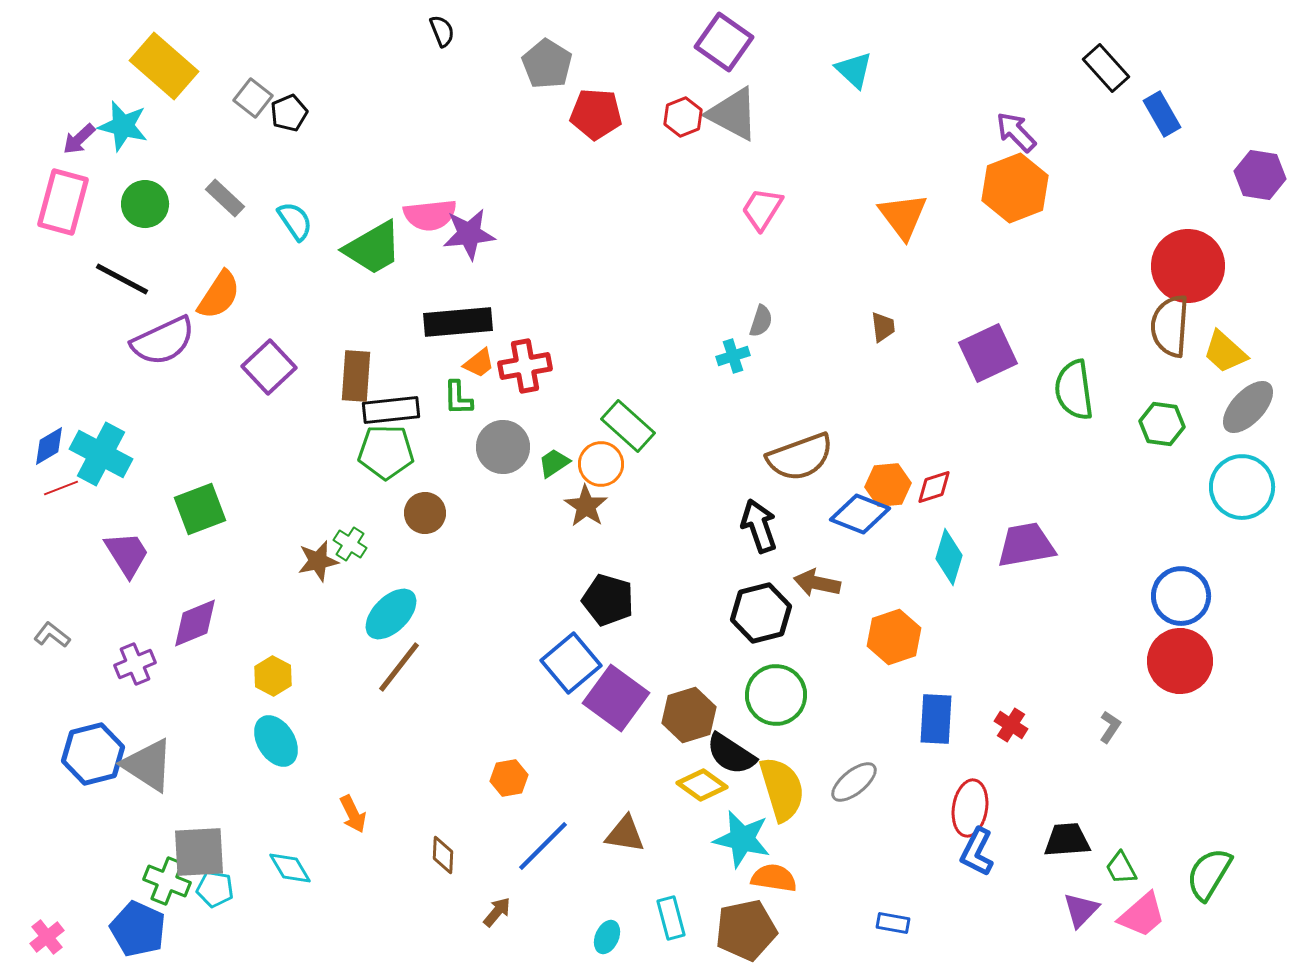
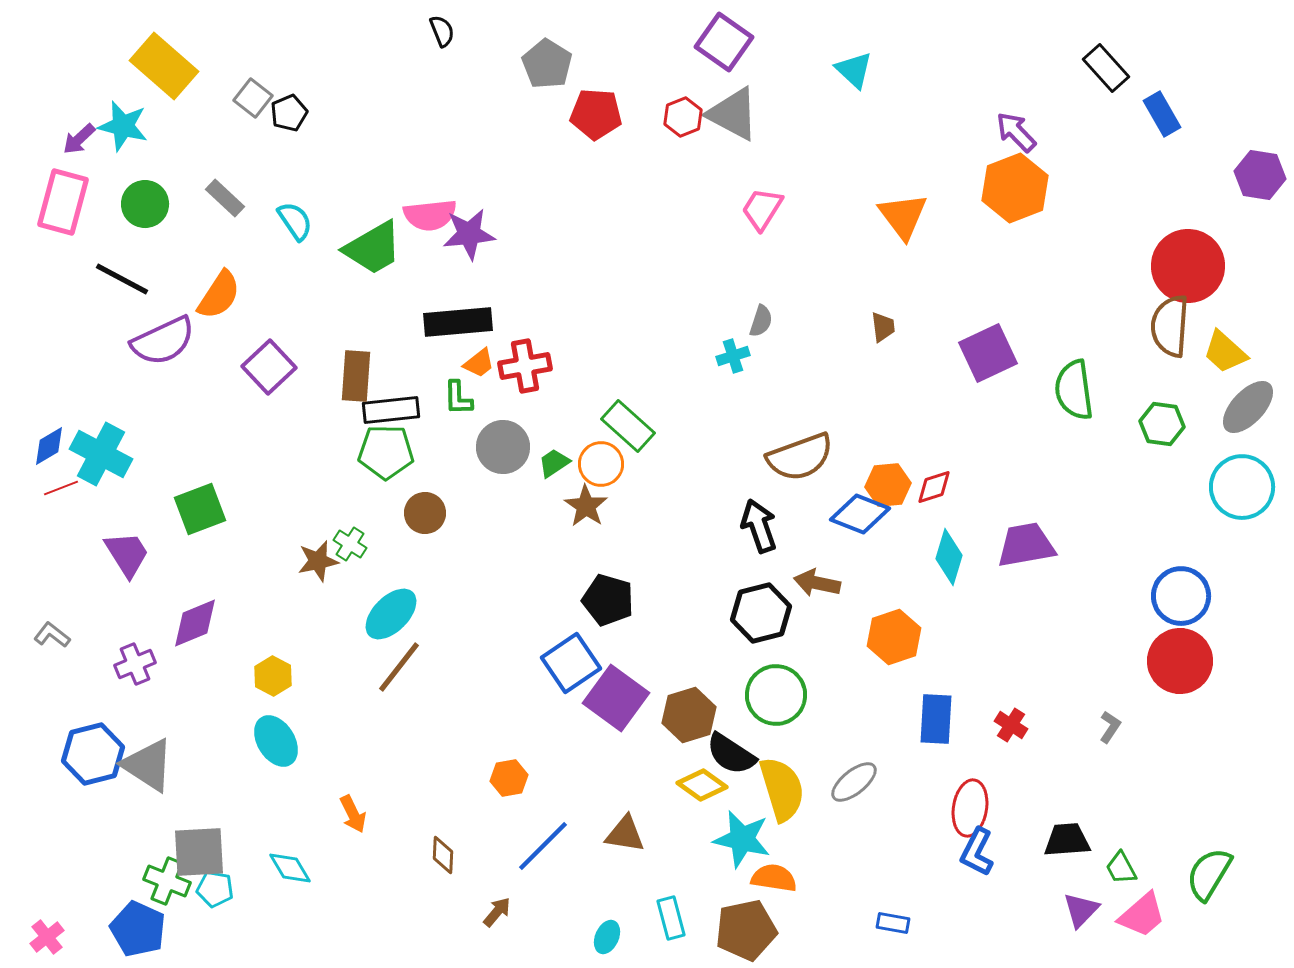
blue square at (571, 663): rotated 6 degrees clockwise
